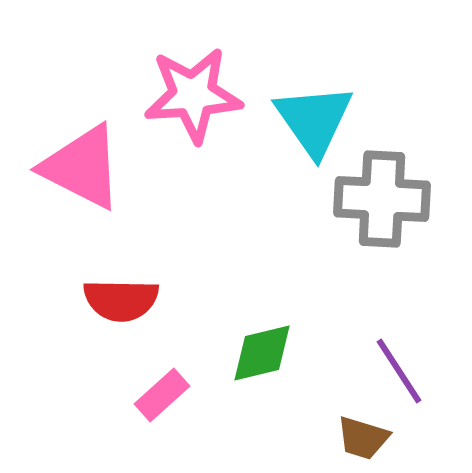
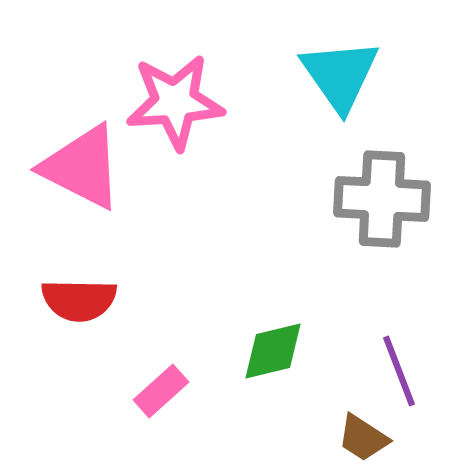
pink star: moved 18 px left, 7 px down
cyan triangle: moved 26 px right, 45 px up
red semicircle: moved 42 px left
green diamond: moved 11 px right, 2 px up
purple line: rotated 12 degrees clockwise
pink rectangle: moved 1 px left, 4 px up
brown trapezoid: rotated 16 degrees clockwise
